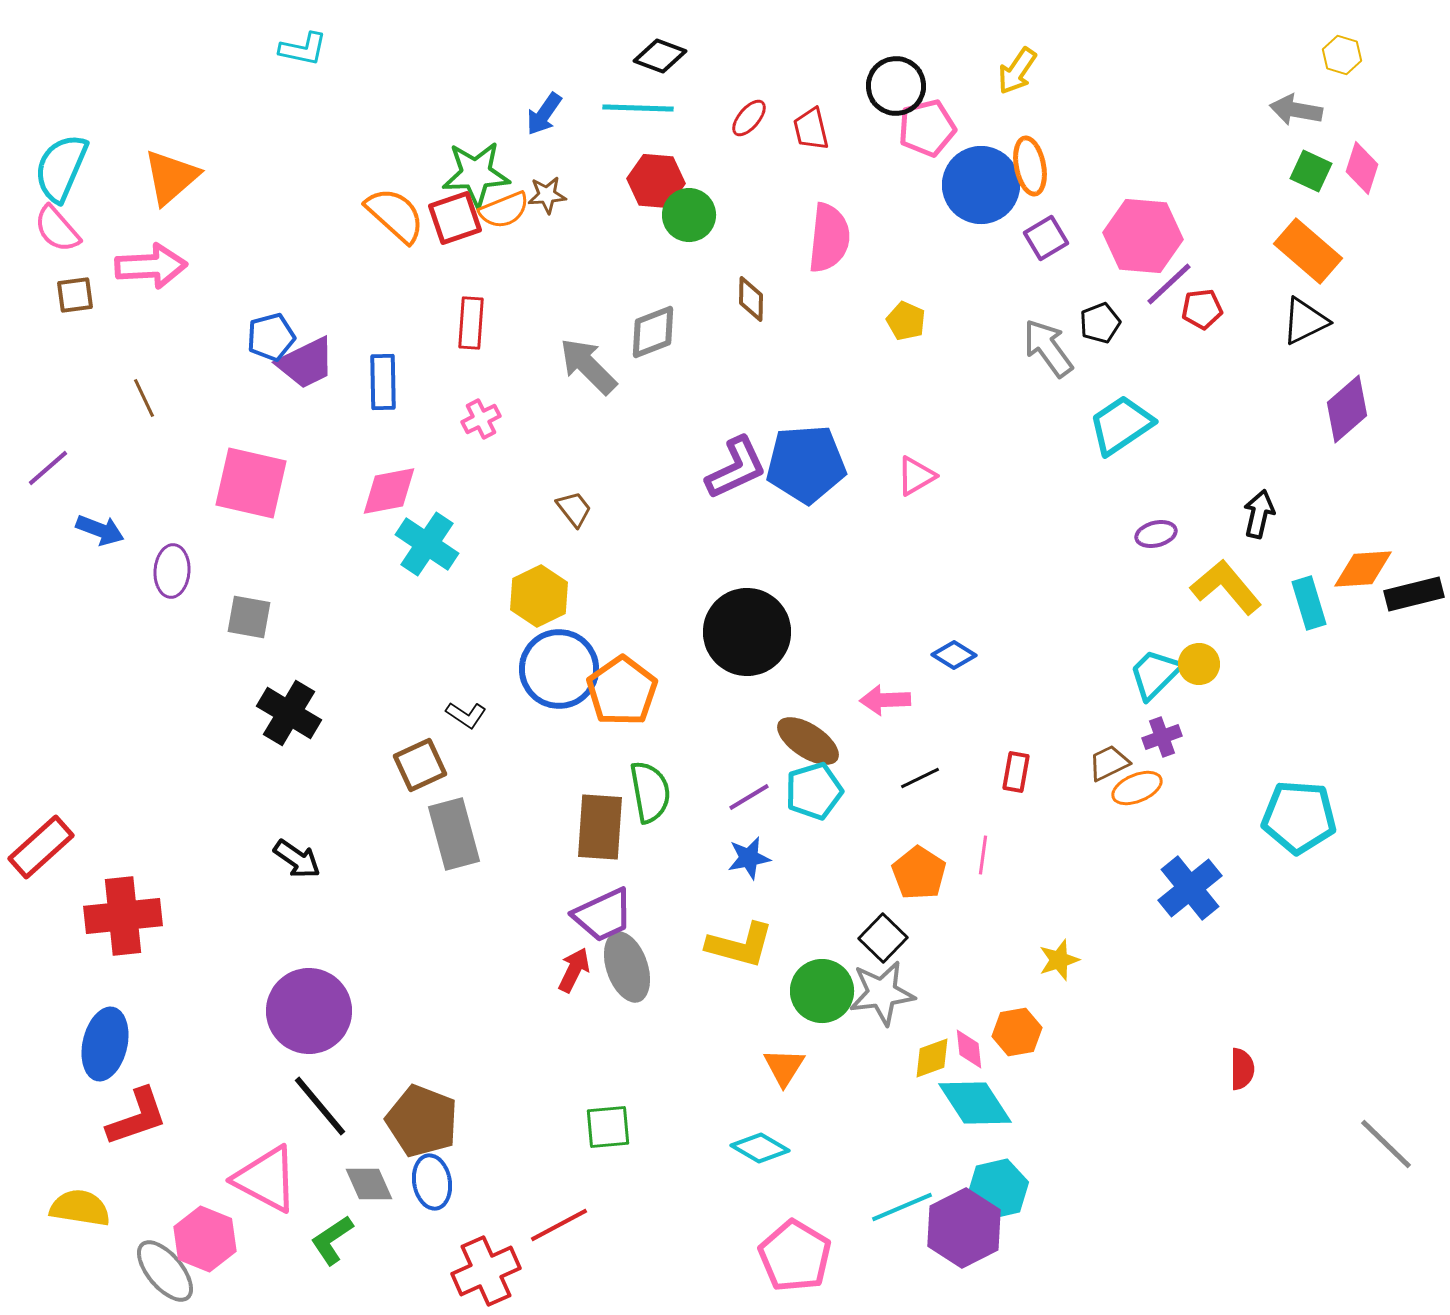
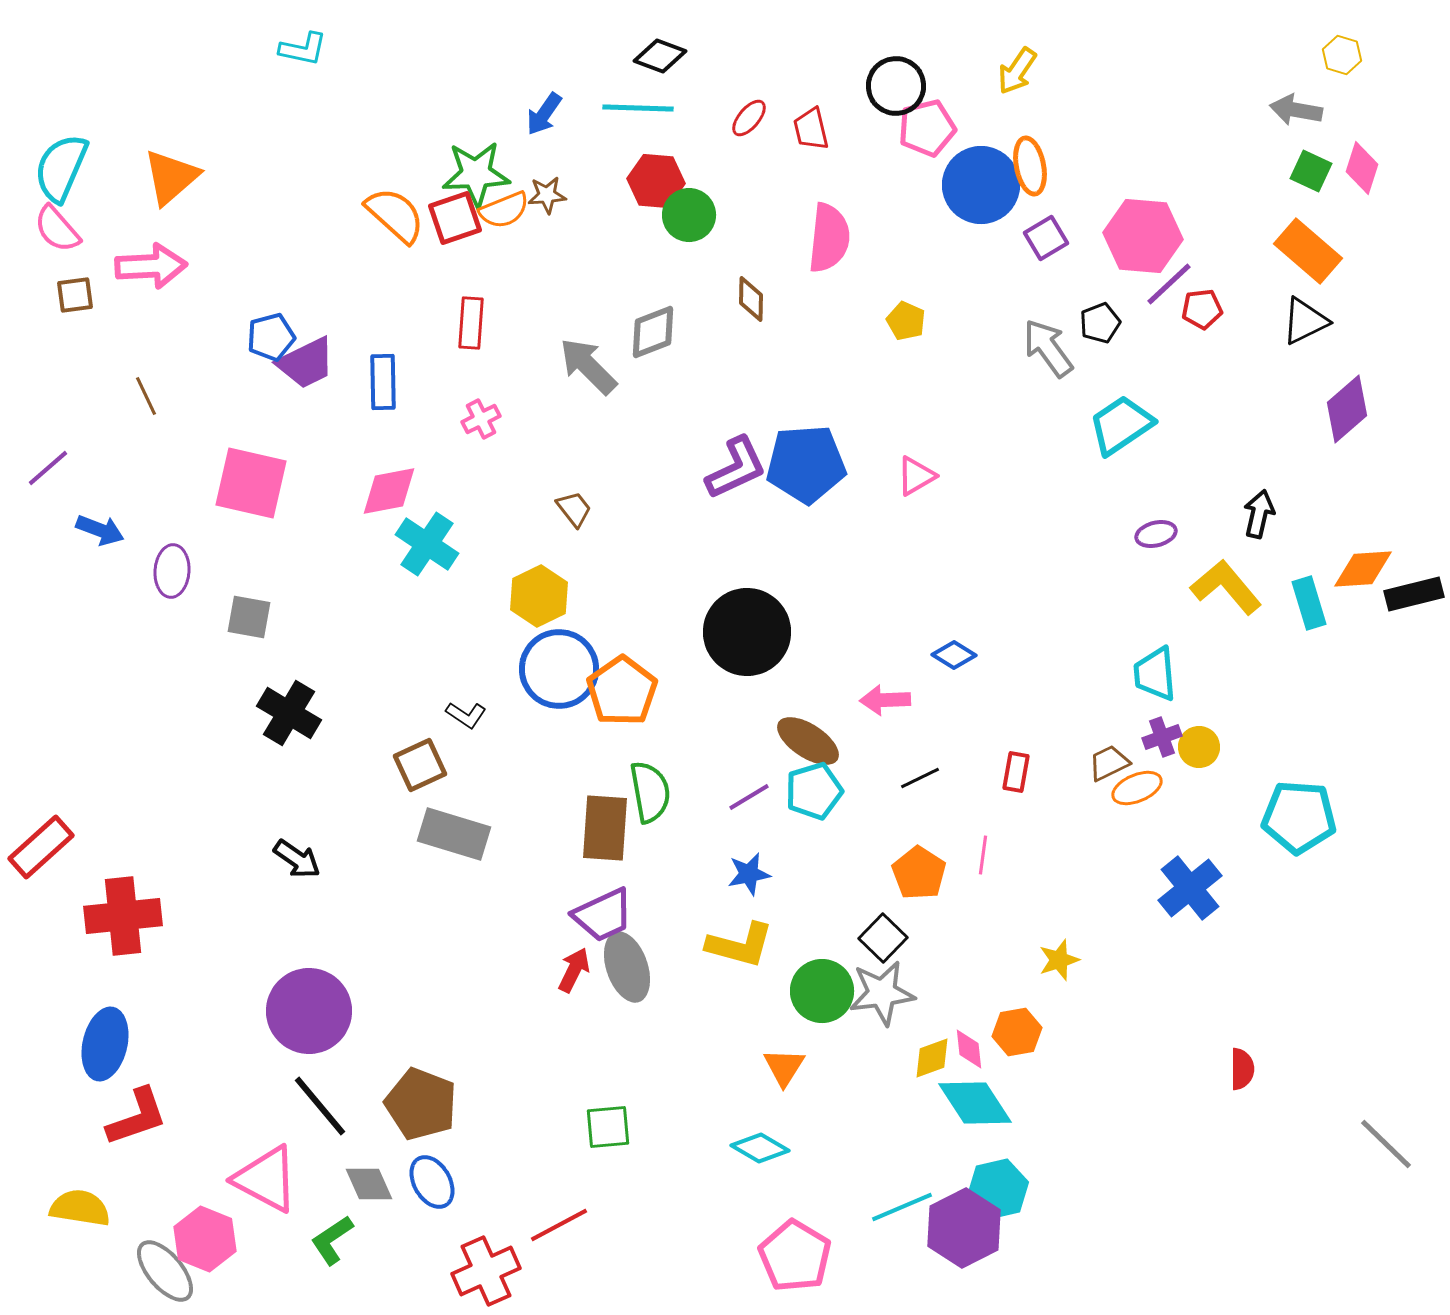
brown line at (144, 398): moved 2 px right, 2 px up
yellow circle at (1199, 664): moved 83 px down
cyan trapezoid at (1155, 674): rotated 50 degrees counterclockwise
brown rectangle at (600, 827): moved 5 px right, 1 px down
gray rectangle at (454, 834): rotated 58 degrees counterclockwise
blue star at (749, 858): moved 16 px down
brown pentagon at (422, 1121): moved 1 px left, 17 px up
blue ellipse at (432, 1182): rotated 20 degrees counterclockwise
